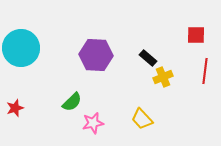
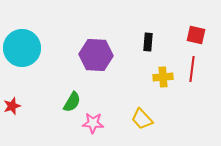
red square: rotated 12 degrees clockwise
cyan circle: moved 1 px right
black rectangle: moved 16 px up; rotated 54 degrees clockwise
red line: moved 13 px left, 2 px up
yellow cross: rotated 18 degrees clockwise
green semicircle: rotated 15 degrees counterclockwise
red star: moved 3 px left, 2 px up
pink star: rotated 15 degrees clockwise
